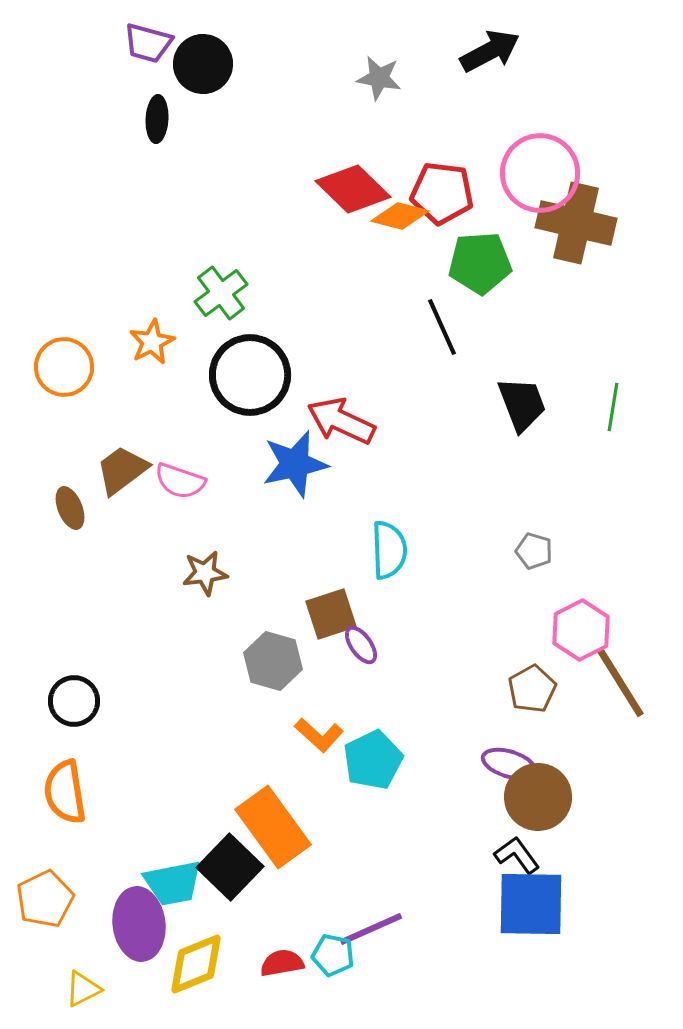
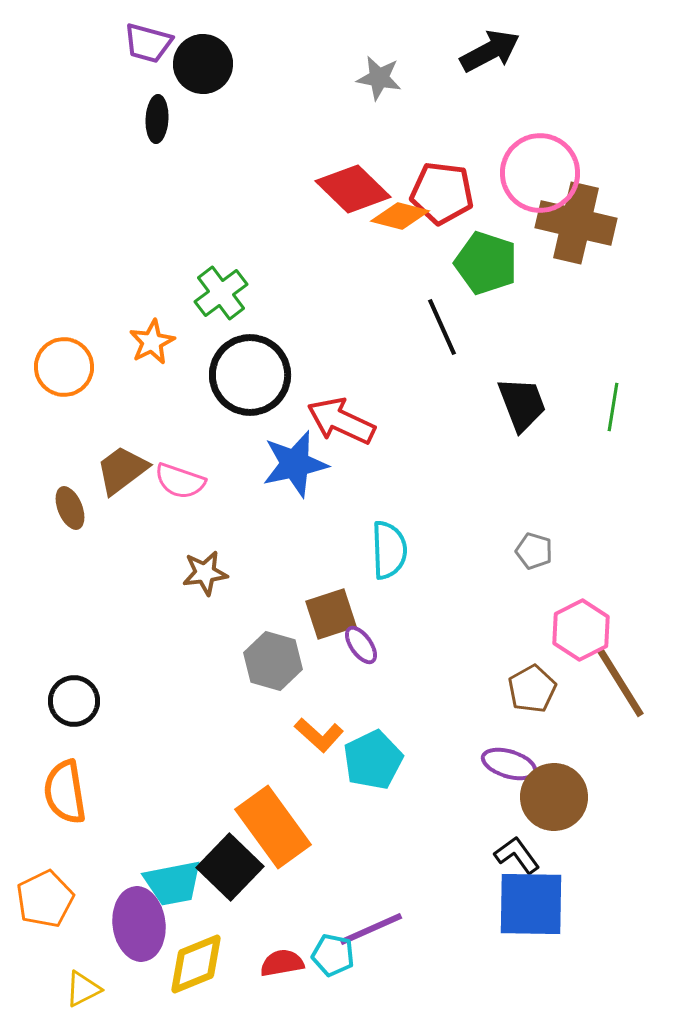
green pentagon at (480, 263): moved 6 px right; rotated 22 degrees clockwise
brown circle at (538, 797): moved 16 px right
